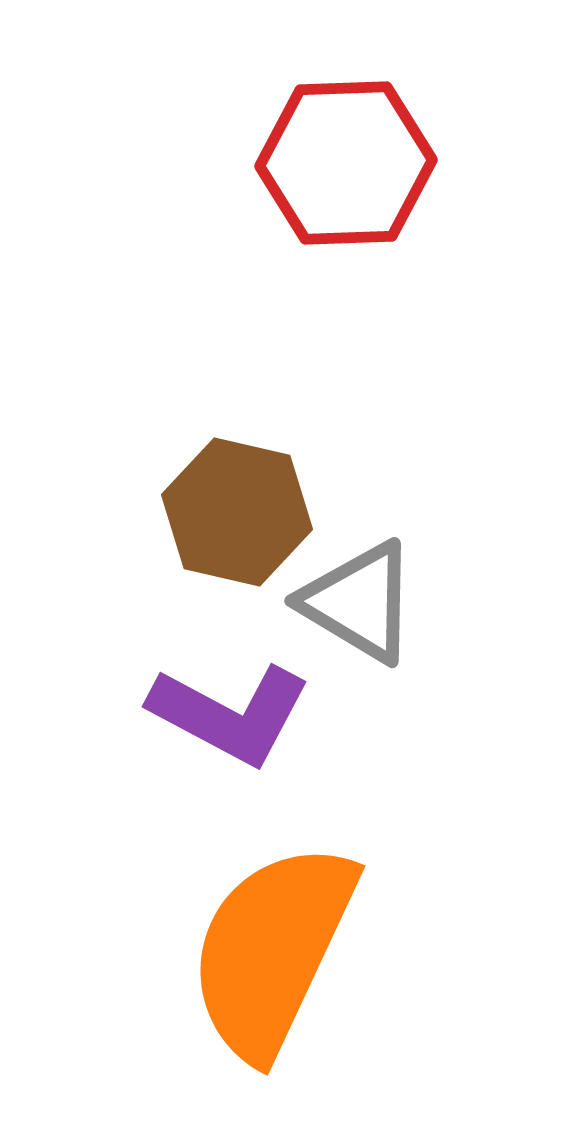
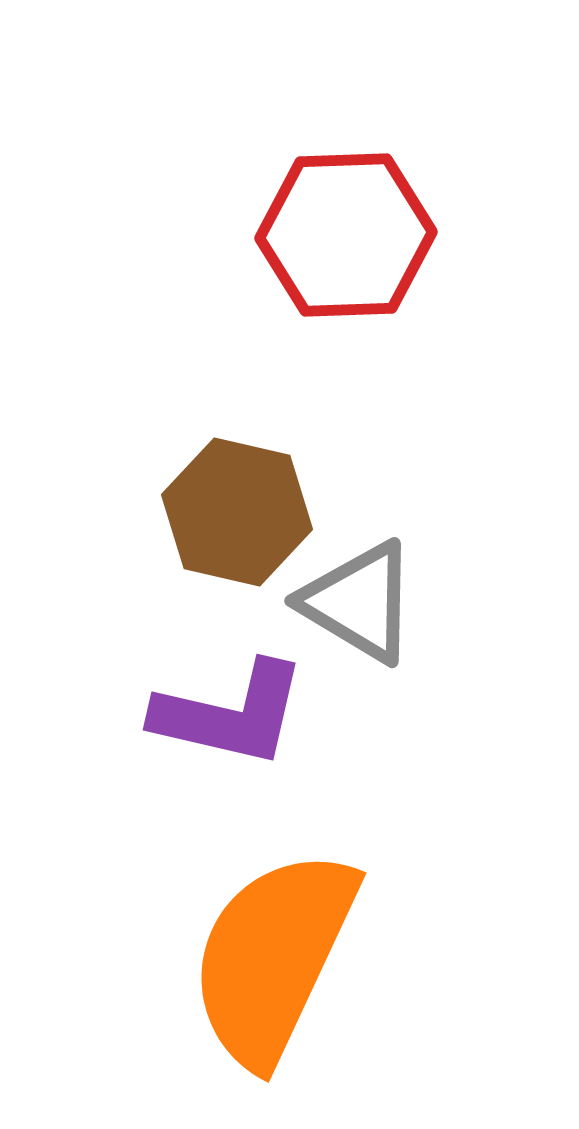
red hexagon: moved 72 px down
purple L-shape: rotated 15 degrees counterclockwise
orange semicircle: moved 1 px right, 7 px down
